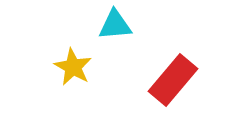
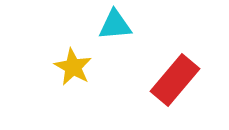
red rectangle: moved 2 px right
